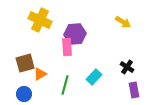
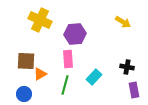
pink rectangle: moved 1 px right, 12 px down
brown square: moved 1 px right, 2 px up; rotated 18 degrees clockwise
black cross: rotated 24 degrees counterclockwise
